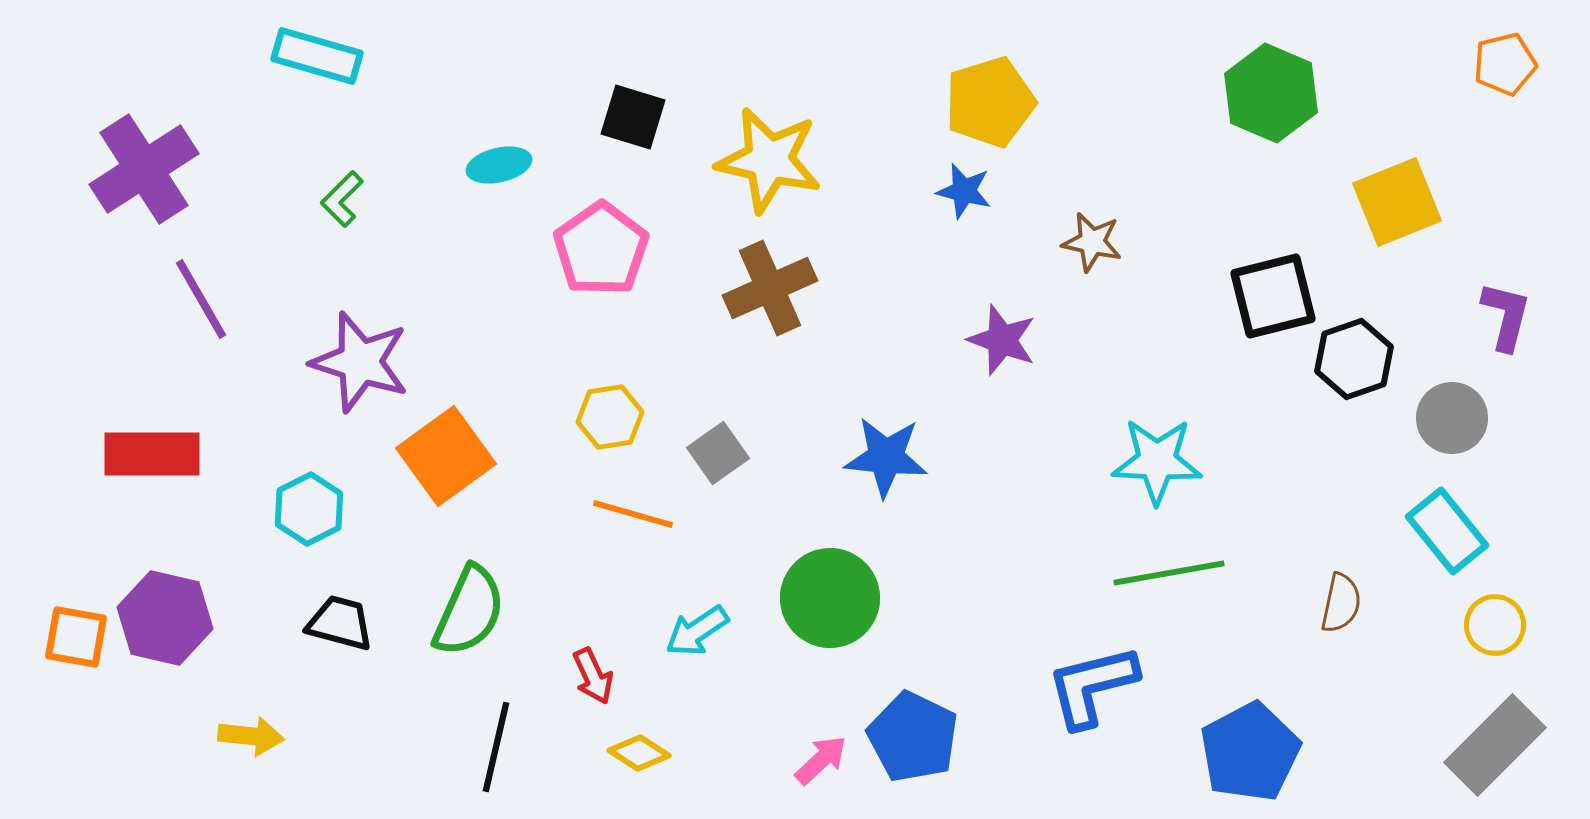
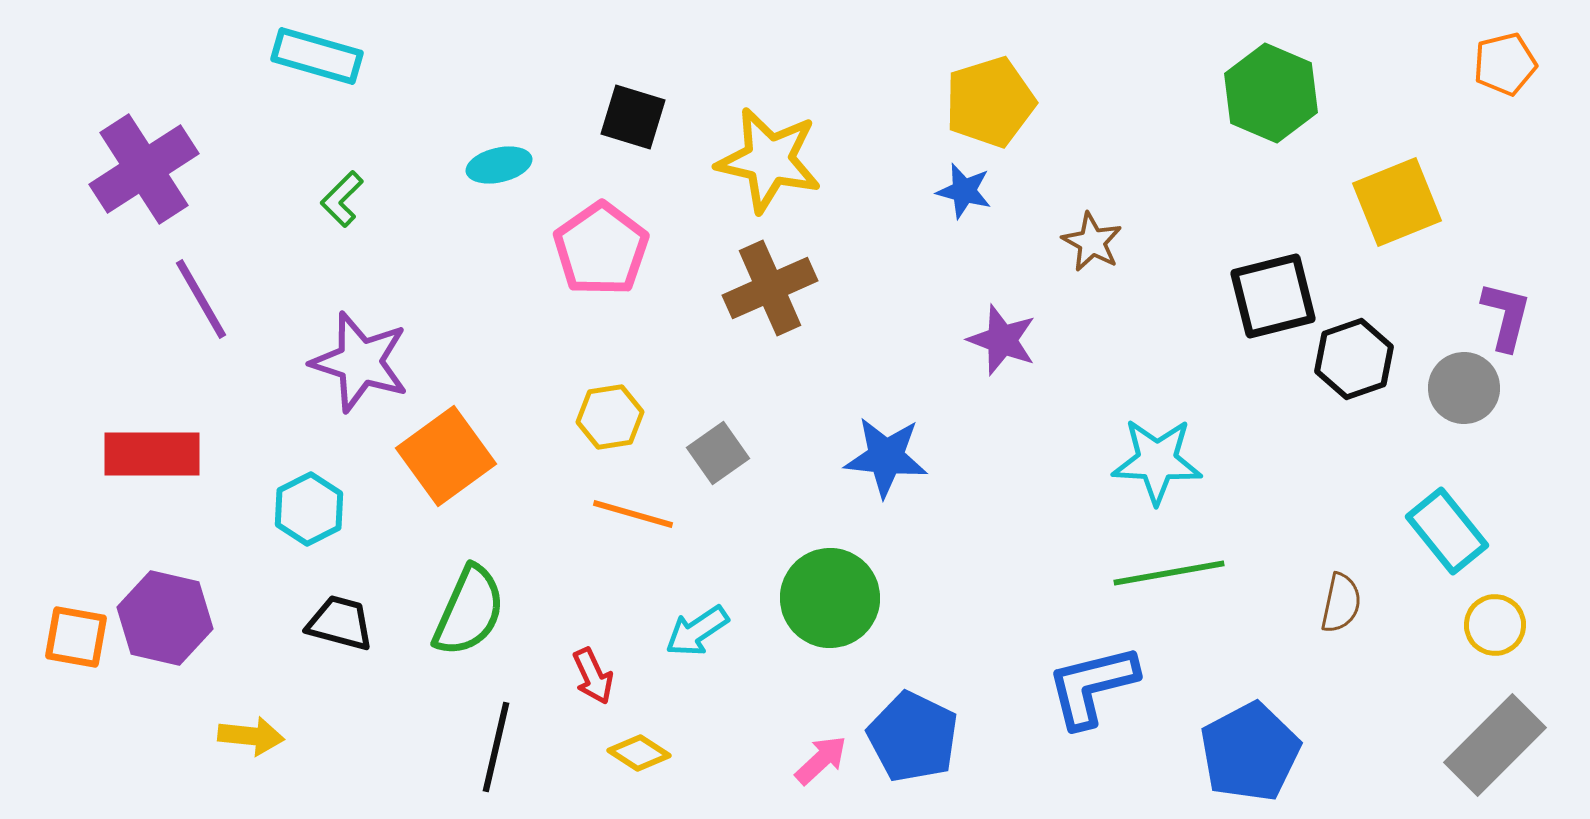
brown star at (1092, 242): rotated 16 degrees clockwise
gray circle at (1452, 418): moved 12 px right, 30 px up
